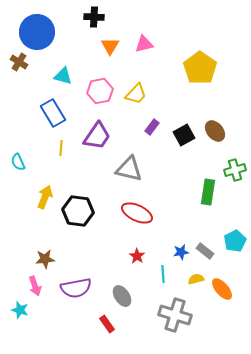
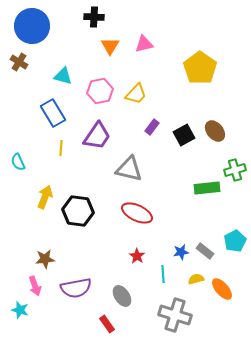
blue circle: moved 5 px left, 6 px up
green rectangle: moved 1 px left, 4 px up; rotated 75 degrees clockwise
